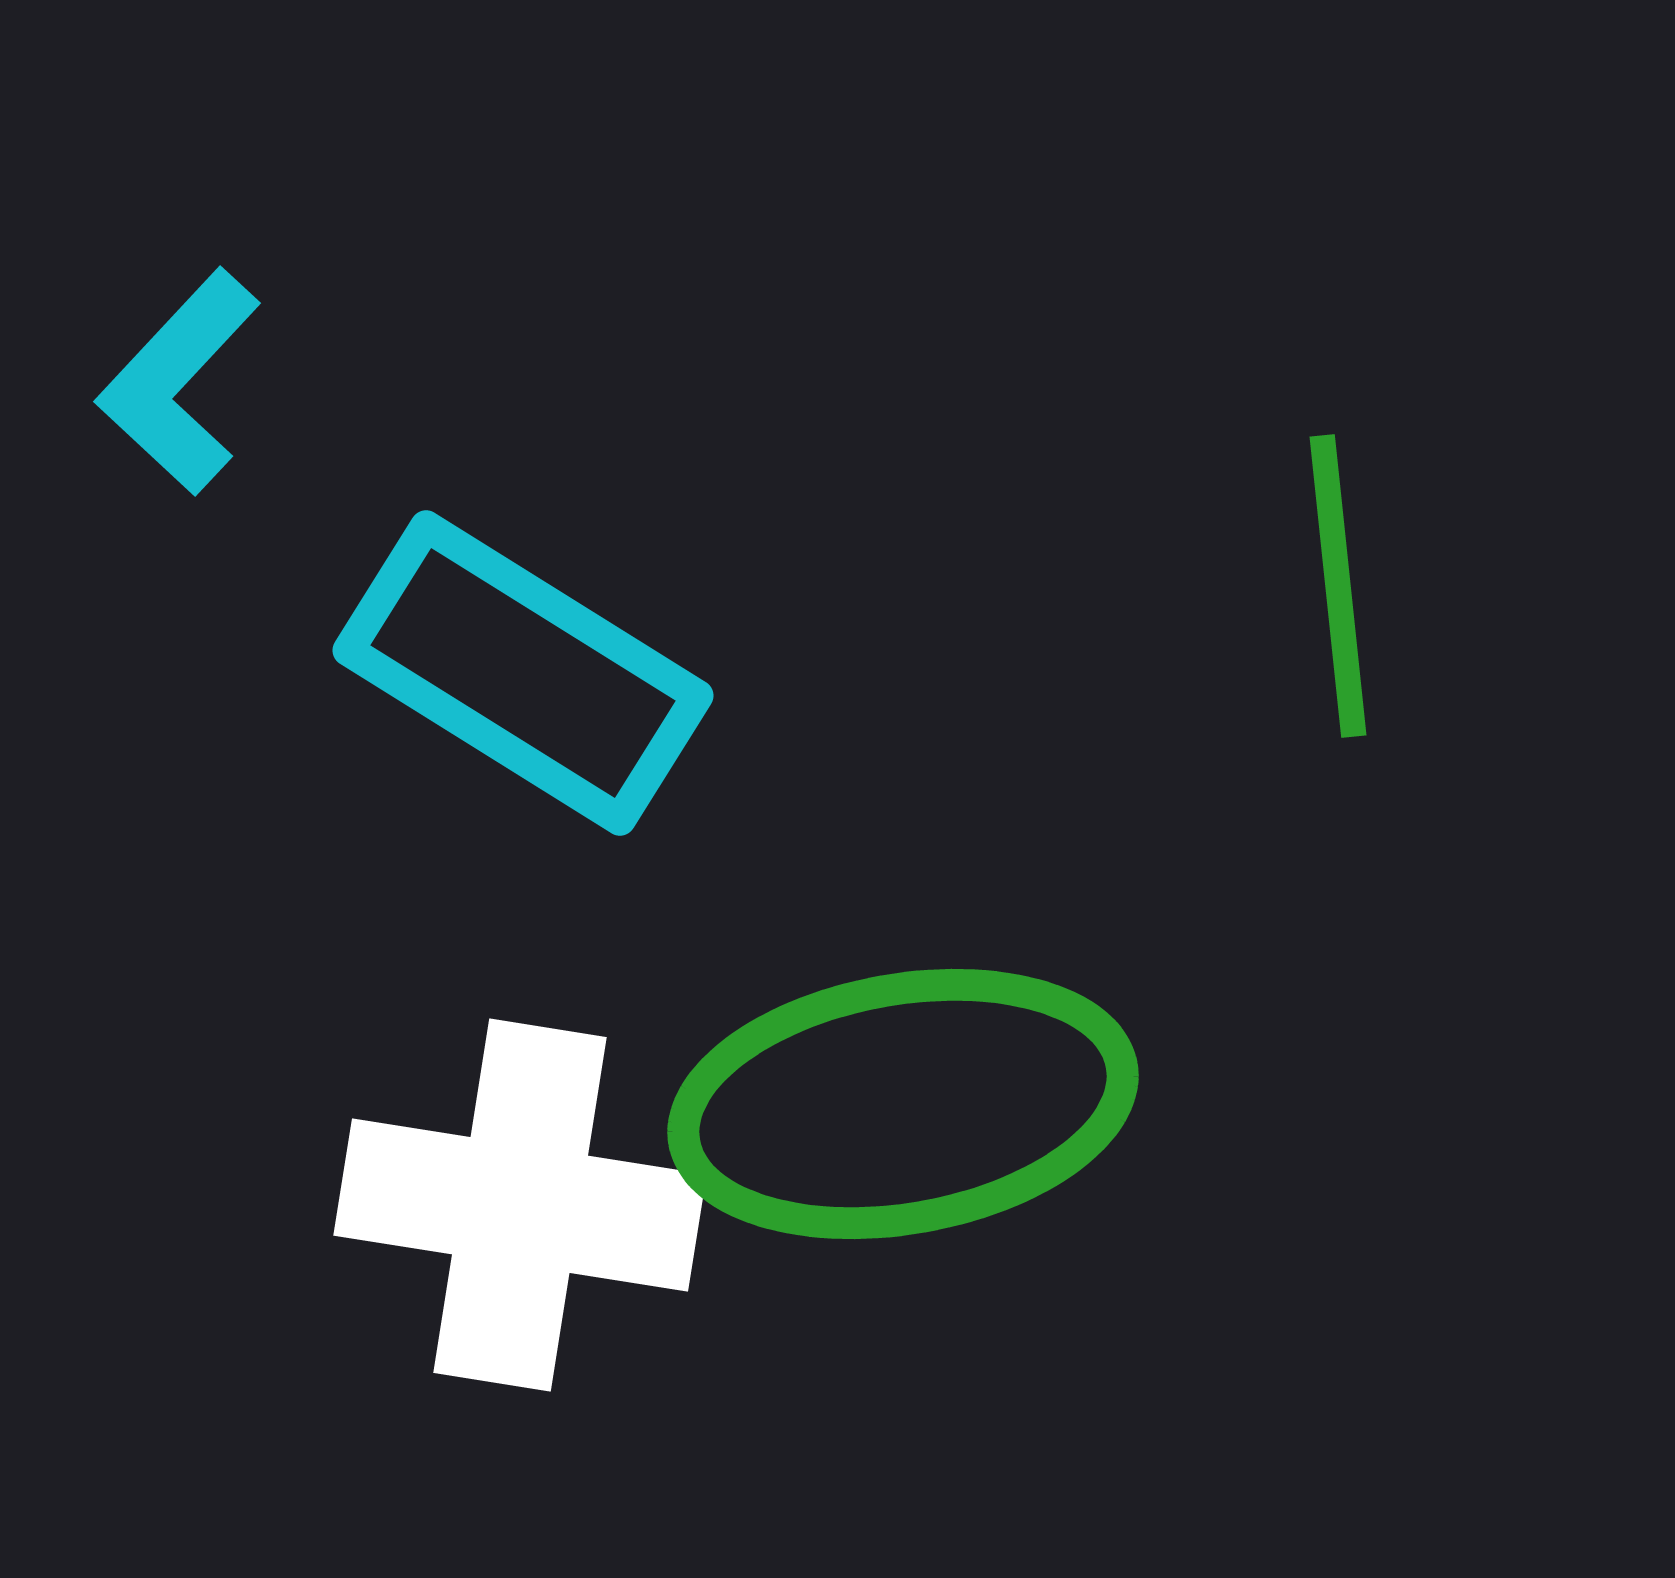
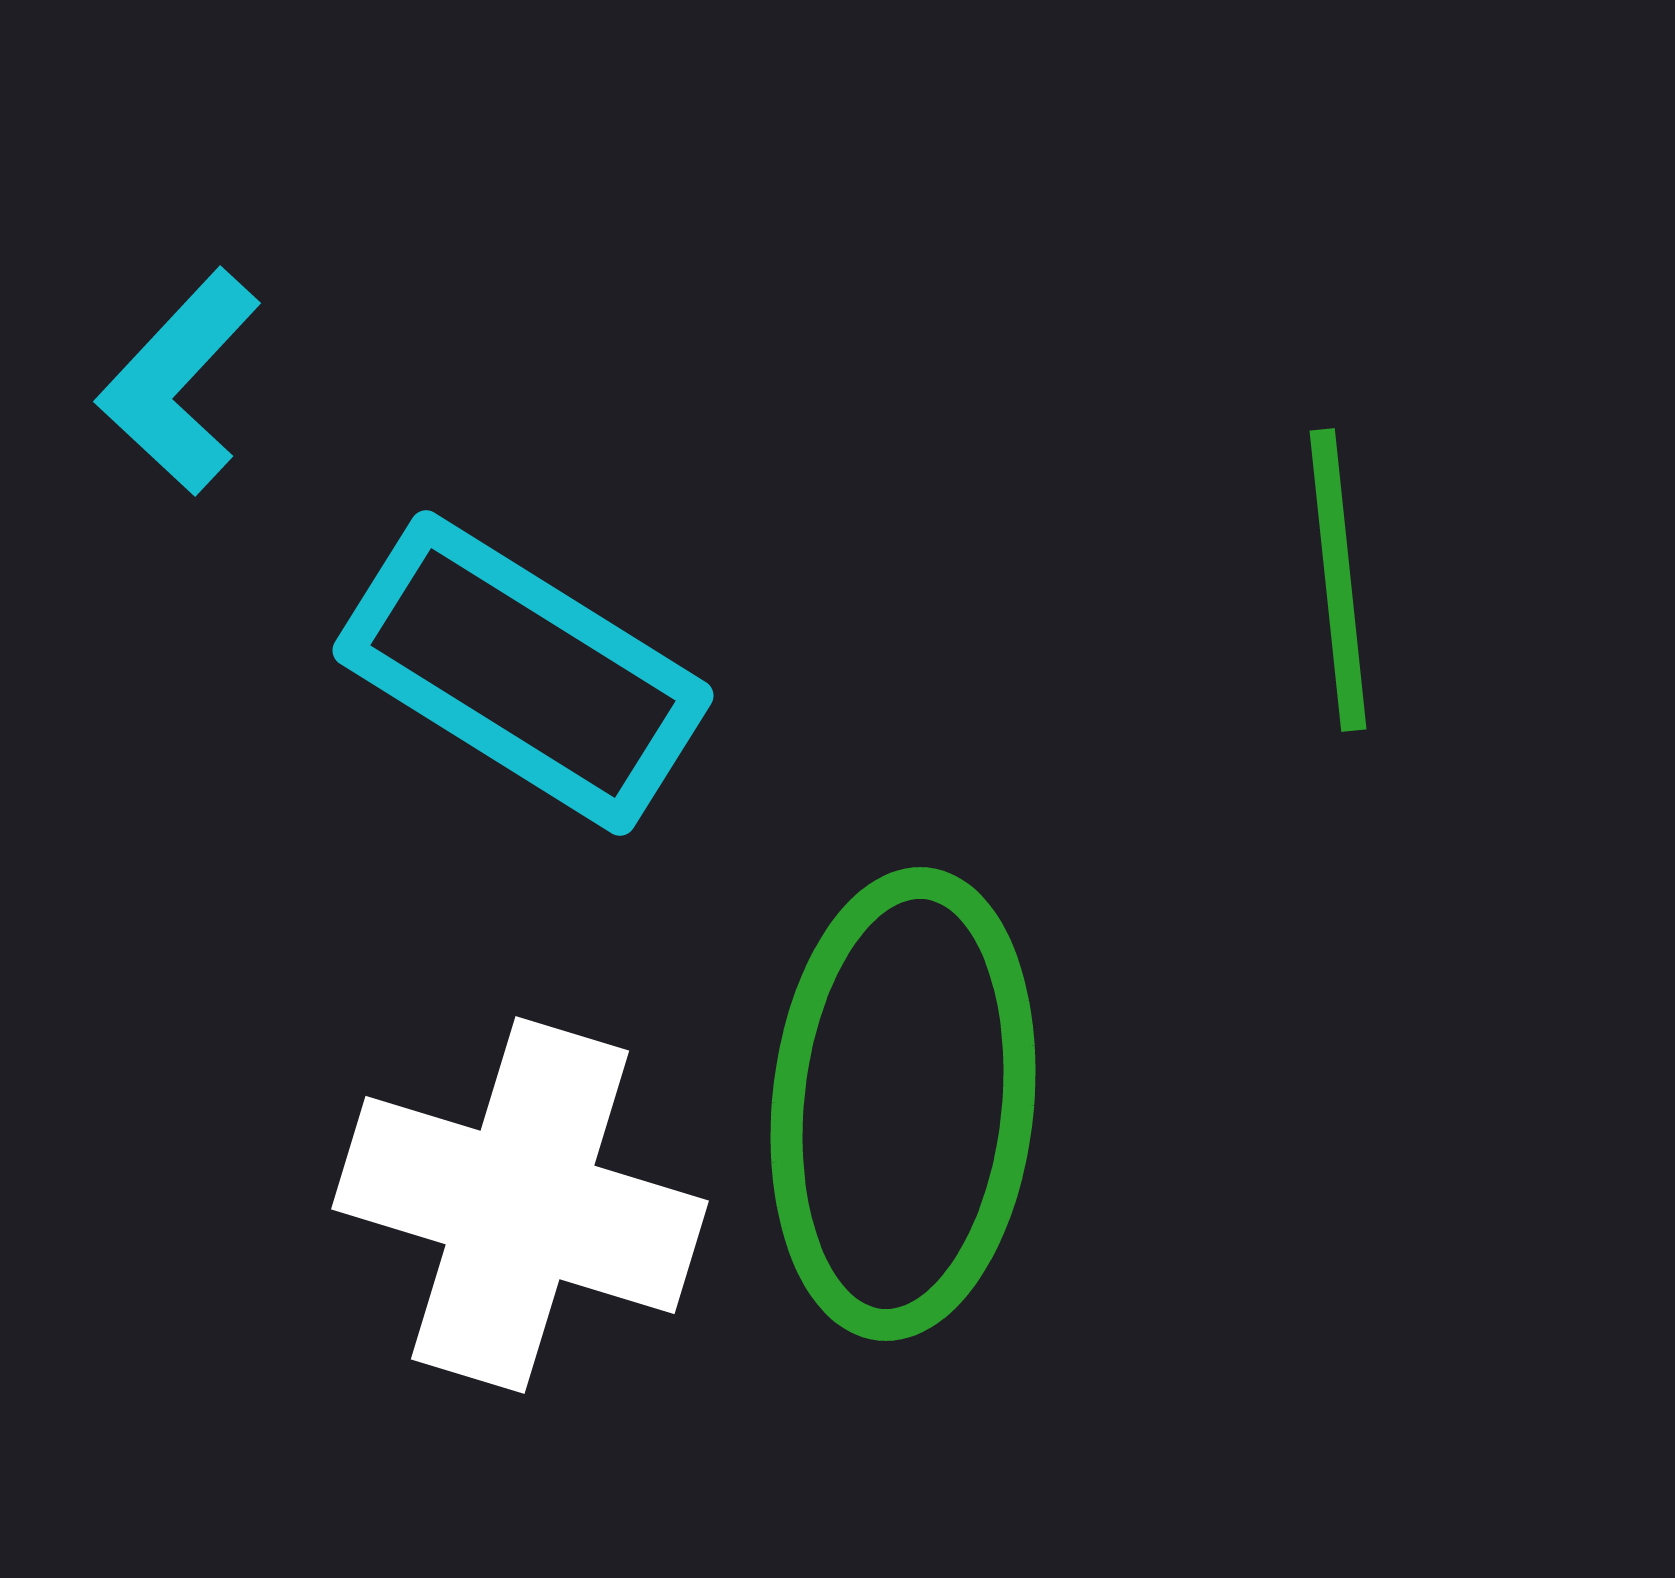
green line: moved 6 px up
green ellipse: rotated 74 degrees counterclockwise
white cross: rotated 8 degrees clockwise
